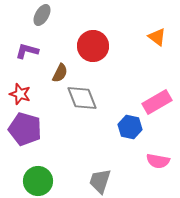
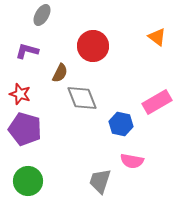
blue hexagon: moved 9 px left, 3 px up
pink semicircle: moved 26 px left
green circle: moved 10 px left
